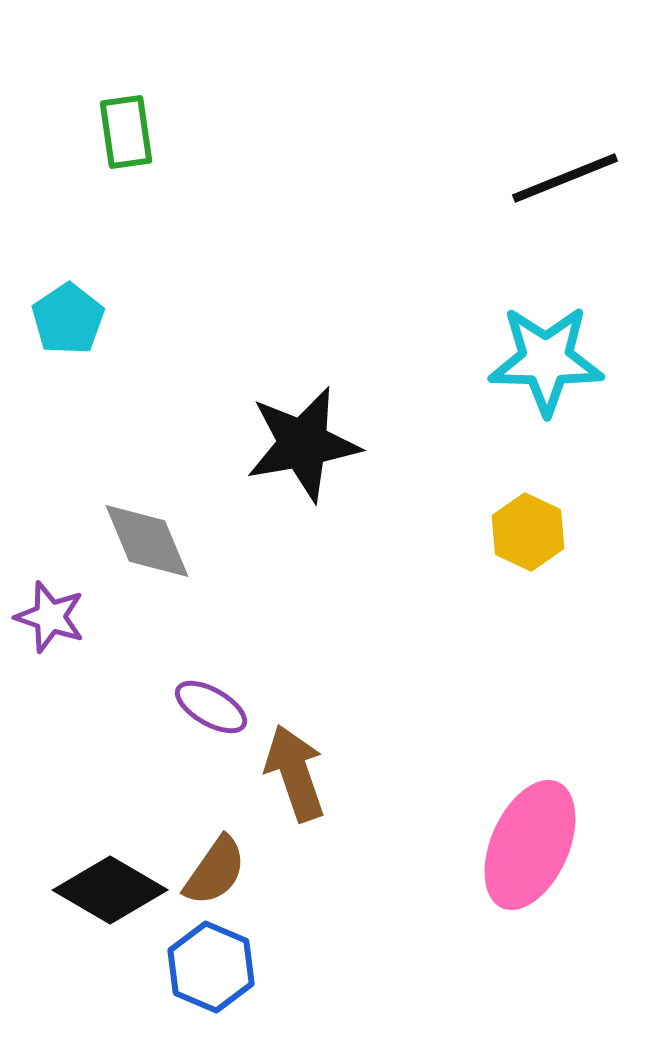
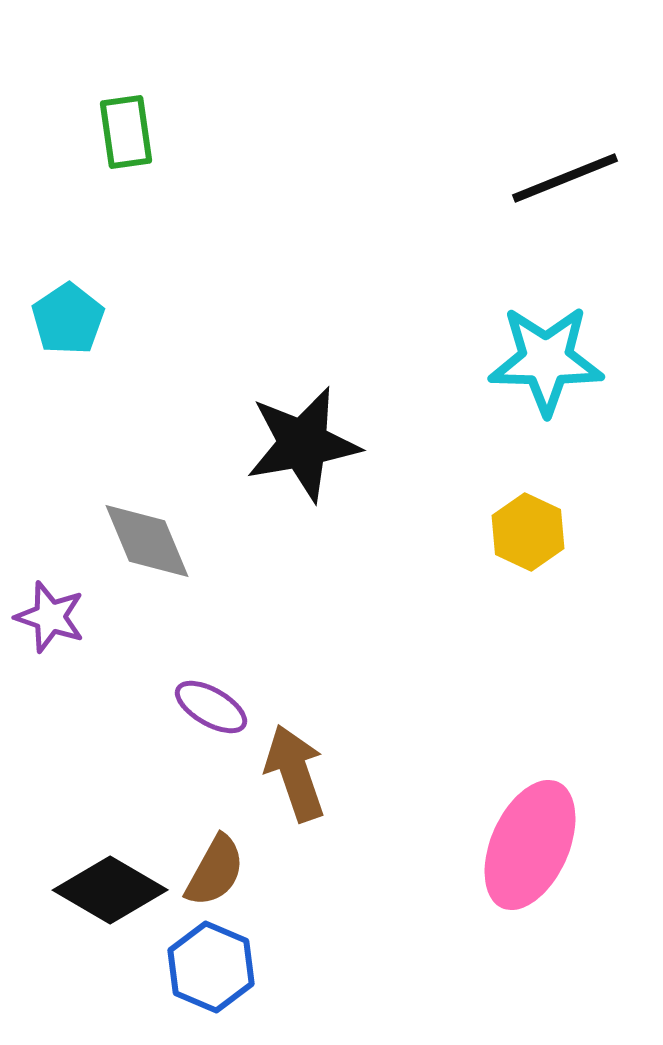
brown semicircle: rotated 6 degrees counterclockwise
